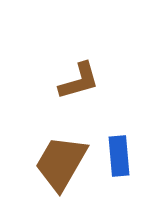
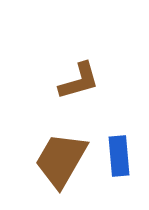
brown trapezoid: moved 3 px up
